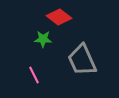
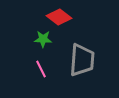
gray trapezoid: rotated 152 degrees counterclockwise
pink line: moved 7 px right, 6 px up
